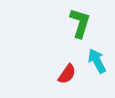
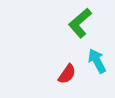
green L-shape: rotated 148 degrees counterclockwise
